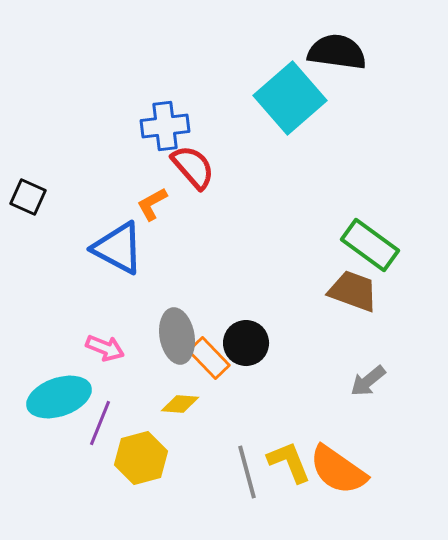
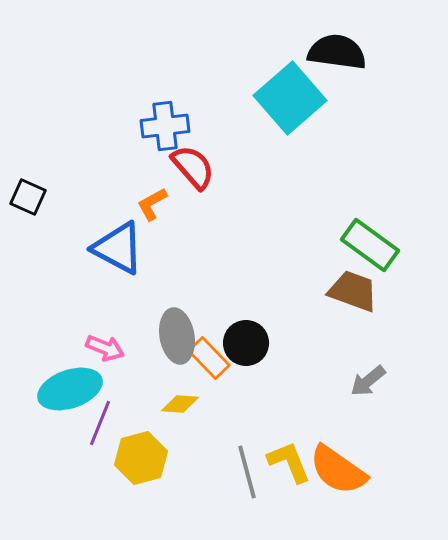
cyan ellipse: moved 11 px right, 8 px up
